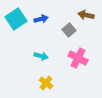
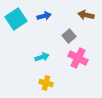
blue arrow: moved 3 px right, 3 px up
gray square: moved 6 px down
cyan arrow: moved 1 px right, 1 px down; rotated 32 degrees counterclockwise
yellow cross: rotated 24 degrees counterclockwise
